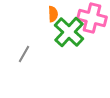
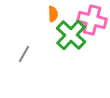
pink cross: moved 2 px down
green cross: moved 2 px right, 3 px down
